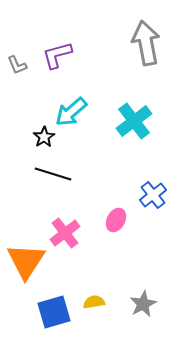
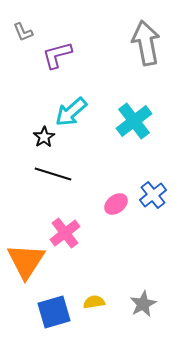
gray L-shape: moved 6 px right, 33 px up
pink ellipse: moved 16 px up; rotated 25 degrees clockwise
